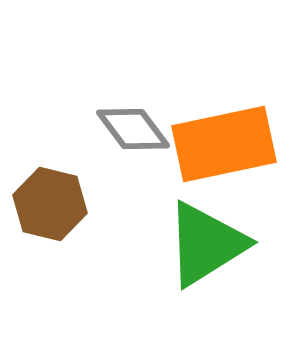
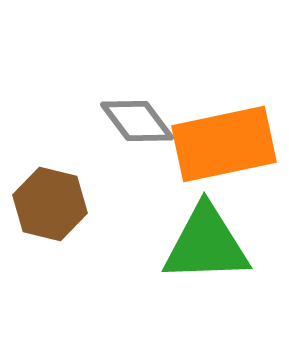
gray diamond: moved 4 px right, 8 px up
green triangle: rotated 30 degrees clockwise
